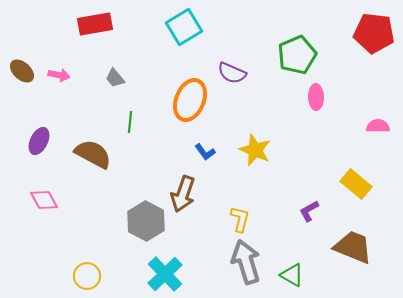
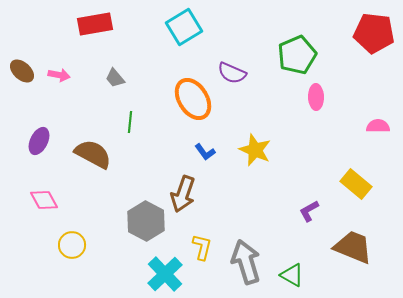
orange ellipse: moved 3 px right, 1 px up; rotated 54 degrees counterclockwise
yellow L-shape: moved 38 px left, 28 px down
yellow circle: moved 15 px left, 31 px up
